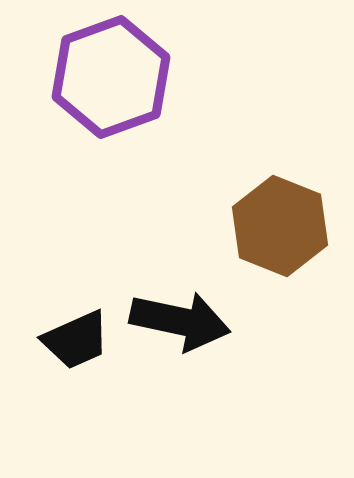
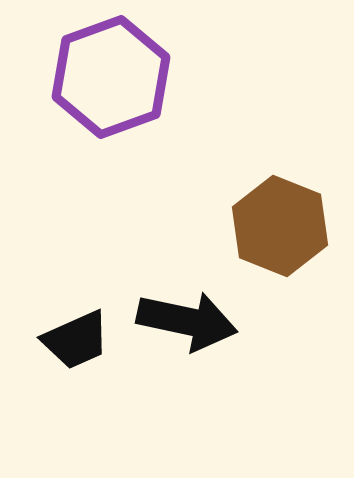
black arrow: moved 7 px right
